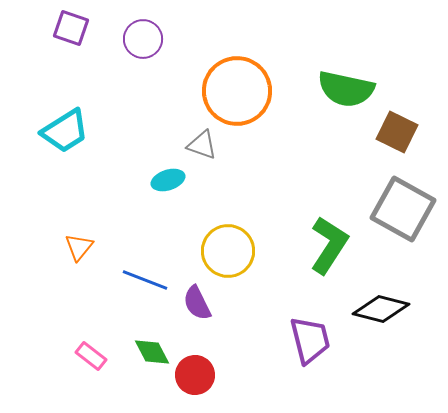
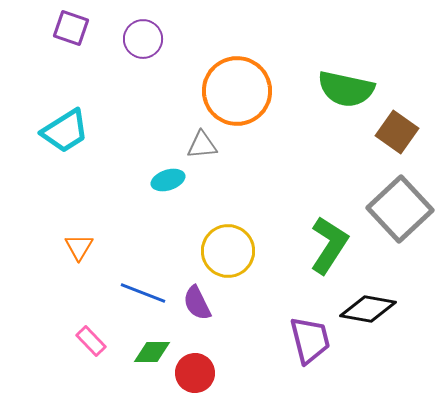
brown square: rotated 9 degrees clockwise
gray triangle: rotated 24 degrees counterclockwise
gray square: moved 3 px left; rotated 18 degrees clockwise
orange triangle: rotated 8 degrees counterclockwise
blue line: moved 2 px left, 13 px down
black diamond: moved 13 px left; rotated 4 degrees counterclockwise
green diamond: rotated 63 degrees counterclockwise
pink rectangle: moved 15 px up; rotated 8 degrees clockwise
red circle: moved 2 px up
